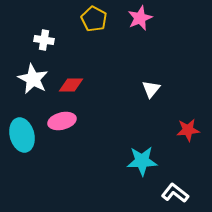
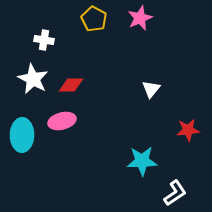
cyan ellipse: rotated 16 degrees clockwise
white L-shape: rotated 108 degrees clockwise
